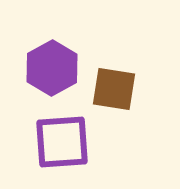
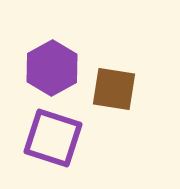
purple square: moved 9 px left, 4 px up; rotated 22 degrees clockwise
